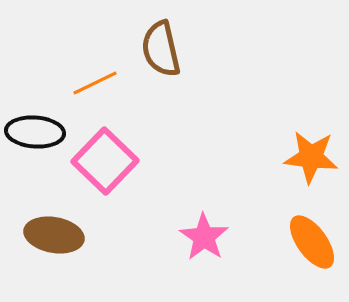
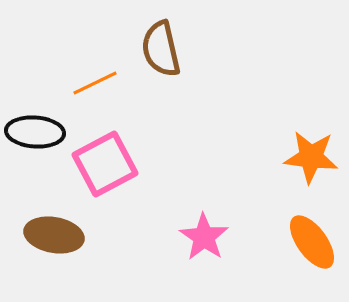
pink square: moved 3 px down; rotated 18 degrees clockwise
